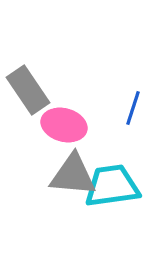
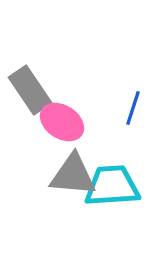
gray rectangle: moved 2 px right
pink ellipse: moved 2 px left, 3 px up; rotated 18 degrees clockwise
cyan trapezoid: rotated 4 degrees clockwise
